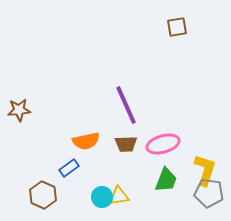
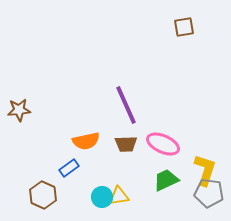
brown square: moved 7 px right
pink ellipse: rotated 40 degrees clockwise
green trapezoid: rotated 136 degrees counterclockwise
